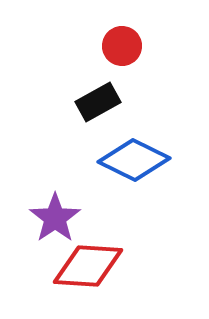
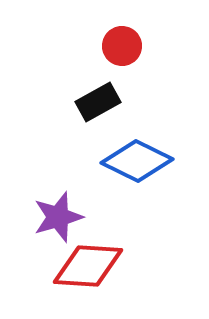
blue diamond: moved 3 px right, 1 px down
purple star: moved 3 px right, 1 px up; rotated 18 degrees clockwise
